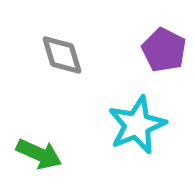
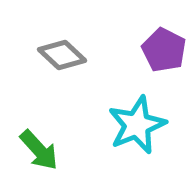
gray diamond: rotated 30 degrees counterclockwise
green arrow: moved 4 px up; rotated 24 degrees clockwise
